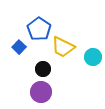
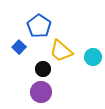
blue pentagon: moved 3 px up
yellow trapezoid: moved 2 px left, 4 px down; rotated 15 degrees clockwise
